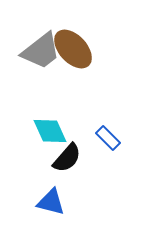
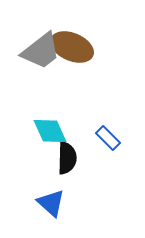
brown ellipse: moved 1 px left, 2 px up; rotated 24 degrees counterclockwise
black semicircle: rotated 40 degrees counterclockwise
blue triangle: moved 1 px down; rotated 28 degrees clockwise
